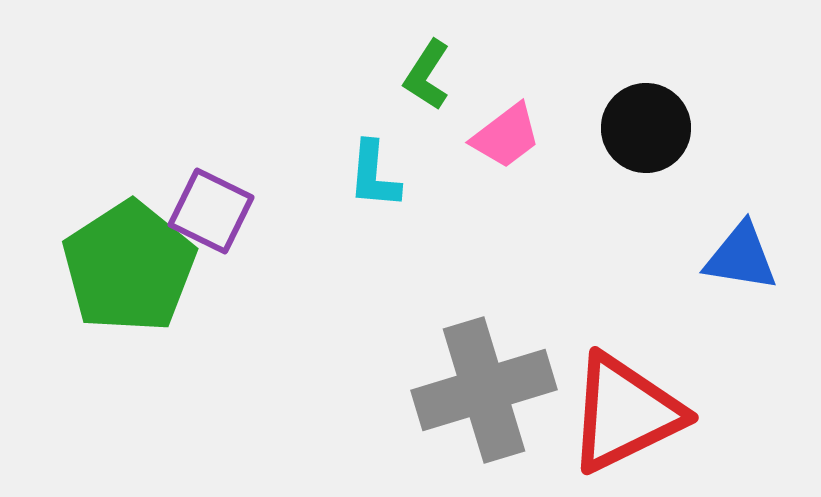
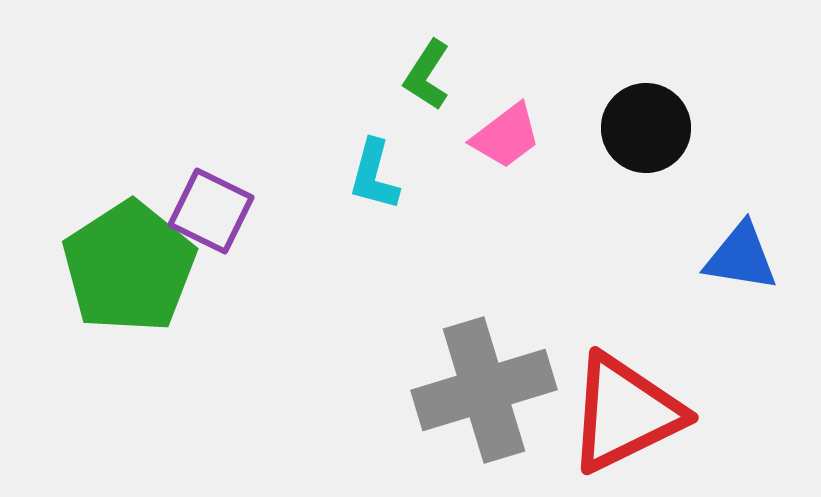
cyan L-shape: rotated 10 degrees clockwise
